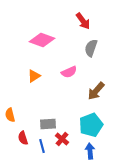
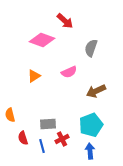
red arrow: moved 18 px left; rotated 12 degrees counterclockwise
brown arrow: rotated 24 degrees clockwise
red cross: rotated 24 degrees clockwise
